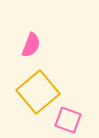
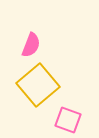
yellow square: moved 7 px up
